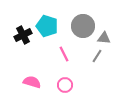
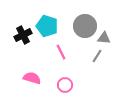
gray circle: moved 2 px right
pink line: moved 3 px left, 2 px up
pink semicircle: moved 4 px up
